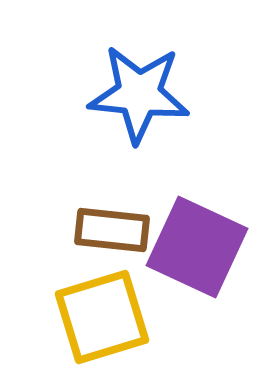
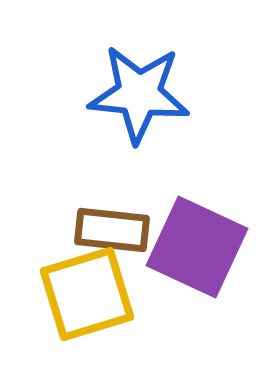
yellow square: moved 15 px left, 23 px up
